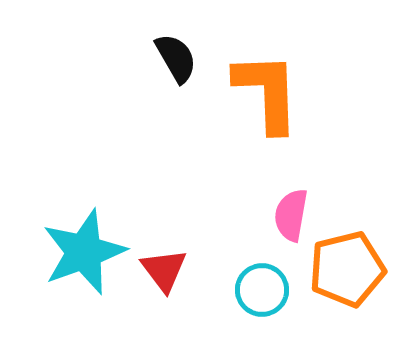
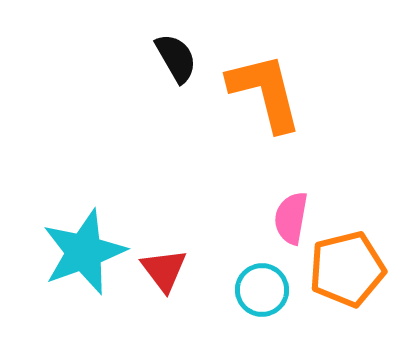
orange L-shape: moved 2 px left; rotated 12 degrees counterclockwise
pink semicircle: moved 3 px down
